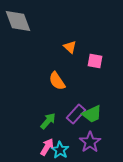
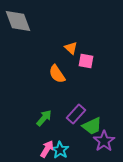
orange triangle: moved 1 px right, 1 px down
pink square: moved 9 px left
orange semicircle: moved 7 px up
green trapezoid: moved 12 px down
green arrow: moved 4 px left, 3 px up
purple star: moved 14 px right, 1 px up
pink arrow: moved 2 px down
